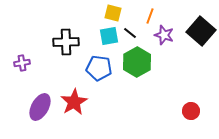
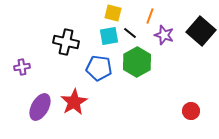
black cross: rotated 15 degrees clockwise
purple cross: moved 4 px down
